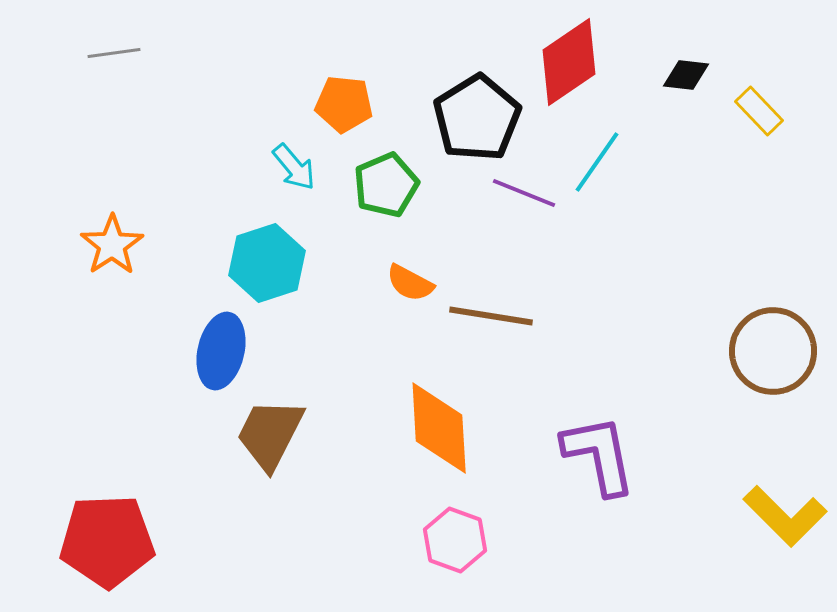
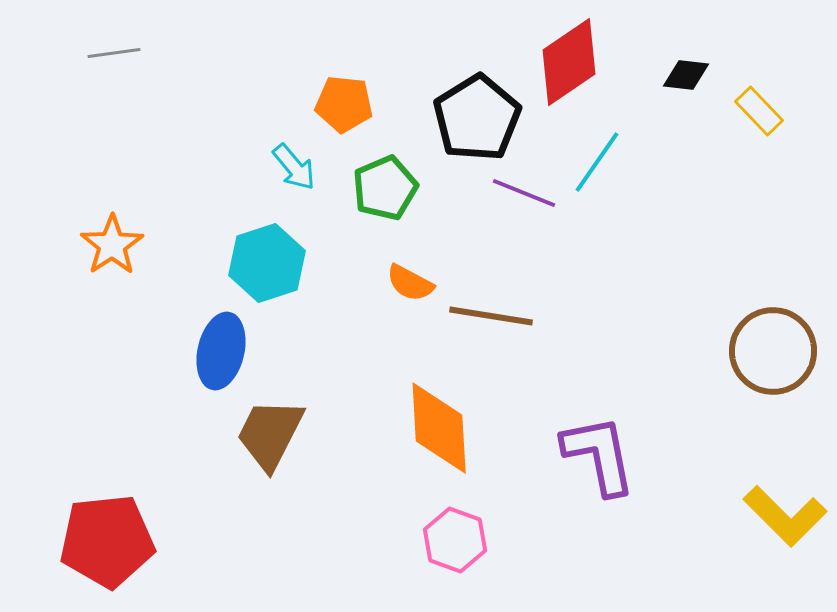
green pentagon: moved 1 px left, 3 px down
red pentagon: rotated 4 degrees counterclockwise
